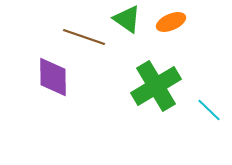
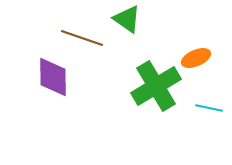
orange ellipse: moved 25 px right, 36 px down
brown line: moved 2 px left, 1 px down
cyan line: moved 2 px up; rotated 32 degrees counterclockwise
